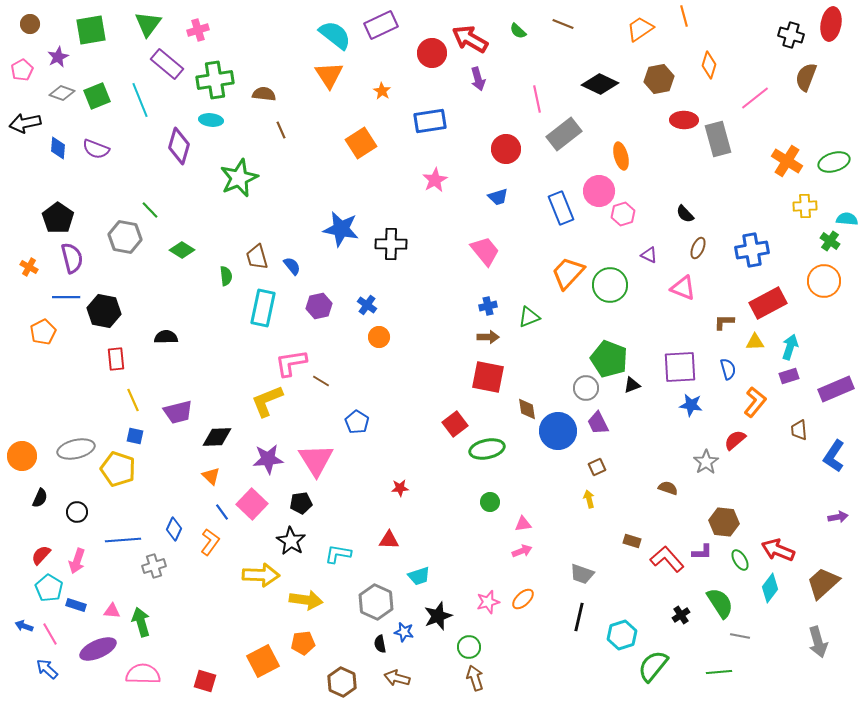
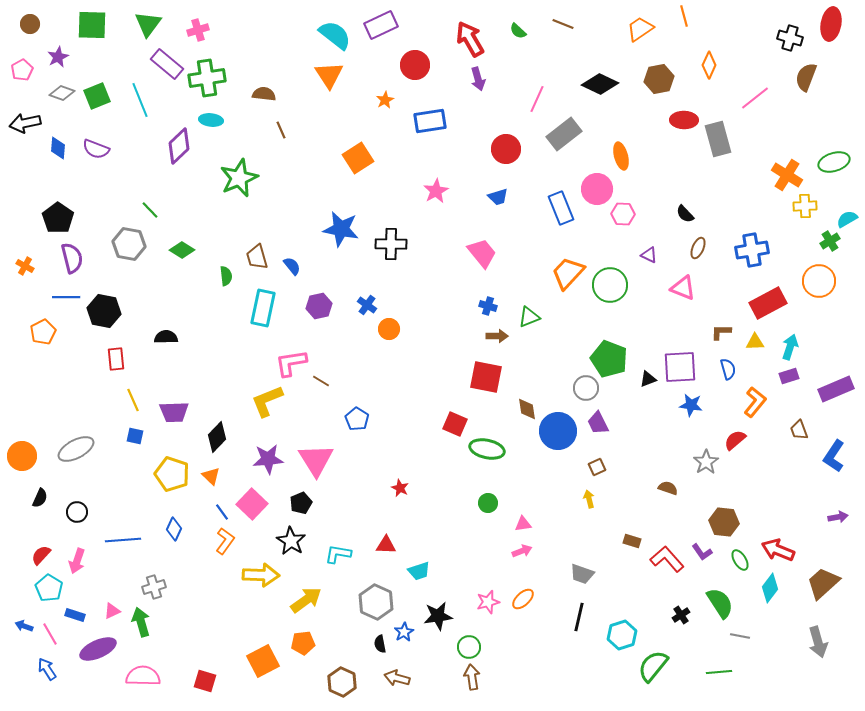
green square at (91, 30): moved 1 px right, 5 px up; rotated 12 degrees clockwise
black cross at (791, 35): moved 1 px left, 3 px down
red arrow at (470, 39): rotated 30 degrees clockwise
red circle at (432, 53): moved 17 px left, 12 px down
orange diamond at (709, 65): rotated 8 degrees clockwise
green cross at (215, 80): moved 8 px left, 2 px up
orange star at (382, 91): moved 3 px right, 9 px down; rotated 12 degrees clockwise
pink line at (537, 99): rotated 36 degrees clockwise
orange square at (361, 143): moved 3 px left, 15 px down
purple diamond at (179, 146): rotated 30 degrees clockwise
orange cross at (787, 161): moved 14 px down
pink star at (435, 180): moved 1 px right, 11 px down
pink circle at (599, 191): moved 2 px left, 2 px up
pink hexagon at (623, 214): rotated 20 degrees clockwise
cyan semicircle at (847, 219): rotated 35 degrees counterclockwise
gray hexagon at (125, 237): moved 4 px right, 7 px down
green cross at (830, 241): rotated 24 degrees clockwise
pink trapezoid at (485, 251): moved 3 px left, 2 px down
orange cross at (29, 267): moved 4 px left, 1 px up
orange circle at (824, 281): moved 5 px left
blue cross at (488, 306): rotated 30 degrees clockwise
brown L-shape at (724, 322): moved 3 px left, 10 px down
orange circle at (379, 337): moved 10 px right, 8 px up
brown arrow at (488, 337): moved 9 px right, 1 px up
red square at (488, 377): moved 2 px left
black triangle at (632, 385): moved 16 px right, 6 px up
purple trapezoid at (178, 412): moved 4 px left; rotated 12 degrees clockwise
blue pentagon at (357, 422): moved 3 px up
red square at (455, 424): rotated 30 degrees counterclockwise
brown trapezoid at (799, 430): rotated 15 degrees counterclockwise
black diamond at (217, 437): rotated 44 degrees counterclockwise
gray ellipse at (76, 449): rotated 15 degrees counterclockwise
green ellipse at (487, 449): rotated 24 degrees clockwise
yellow pentagon at (118, 469): moved 54 px right, 5 px down
red star at (400, 488): rotated 30 degrees clockwise
green circle at (490, 502): moved 2 px left, 1 px down
black pentagon at (301, 503): rotated 15 degrees counterclockwise
red triangle at (389, 540): moved 3 px left, 5 px down
orange L-shape at (210, 542): moved 15 px right, 1 px up
purple L-shape at (702, 552): rotated 55 degrees clockwise
gray cross at (154, 566): moved 21 px down
cyan trapezoid at (419, 576): moved 5 px up
yellow arrow at (306, 600): rotated 44 degrees counterclockwise
blue rectangle at (76, 605): moved 1 px left, 10 px down
pink triangle at (112, 611): rotated 30 degrees counterclockwise
black star at (438, 616): rotated 12 degrees clockwise
blue star at (404, 632): rotated 30 degrees clockwise
blue arrow at (47, 669): rotated 15 degrees clockwise
pink semicircle at (143, 674): moved 2 px down
brown arrow at (475, 678): moved 3 px left, 1 px up; rotated 10 degrees clockwise
